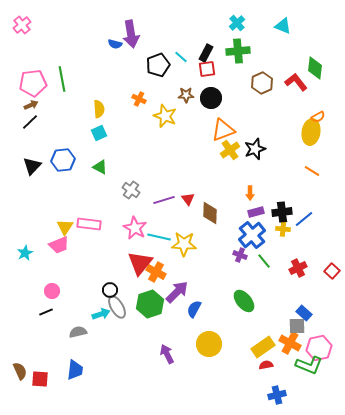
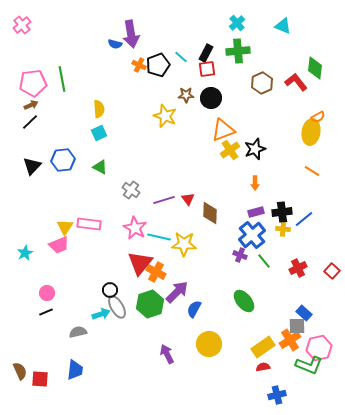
orange cross at (139, 99): moved 34 px up
orange arrow at (250, 193): moved 5 px right, 10 px up
pink circle at (52, 291): moved 5 px left, 2 px down
orange cross at (290, 343): moved 3 px up; rotated 30 degrees clockwise
red semicircle at (266, 365): moved 3 px left, 2 px down
